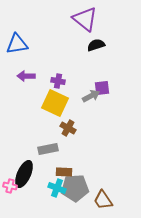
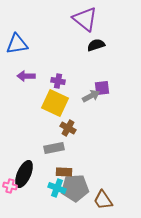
gray rectangle: moved 6 px right, 1 px up
